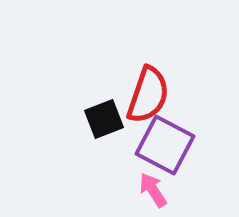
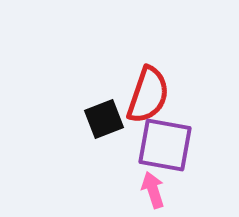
purple square: rotated 18 degrees counterclockwise
pink arrow: rotated 15 degrees clockwise
